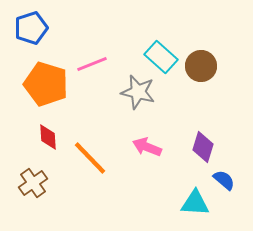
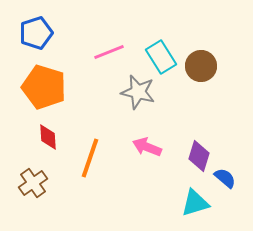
blue pentagon: moved 5 px right, 5 px down
cyan rectangle: rotated 16 degrees clockwise
pink line: moved 17 px right, 12 px up
orange pentagon: moved 2 px left, 3 px down
purple diamond: moved 4 px left, 9 px down
orange line: rotated 63 degrees clockwise
blue semicircle: moved 1 px right, 2 px up
cyan triangle: rotated 20 degrees counterclockwise
